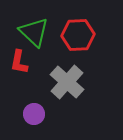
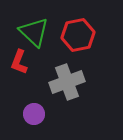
red hexagon: rotated 8 degrees counterclockwise
red L-shape: rotated 10 degrees clockwise
gray cross: rotated 28 degrees clockwise
